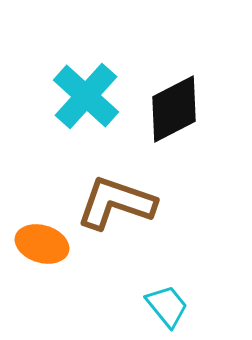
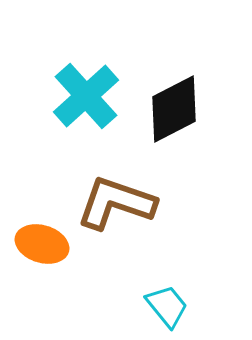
cyan cross: rotated 6 degrees clockwise
